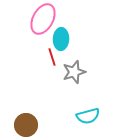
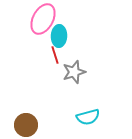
cyan ellipse: moved 2 px left, 3 px up
red line: moved 3 px right, 2 px up
cyan semicircle: moved 1 px down
